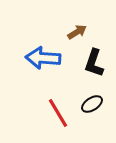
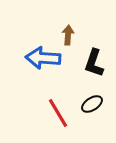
brown arrow: moved 9 px left, 3 px down; rotated 54 degrees counterclockwise
